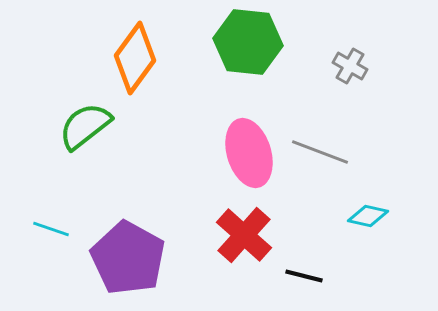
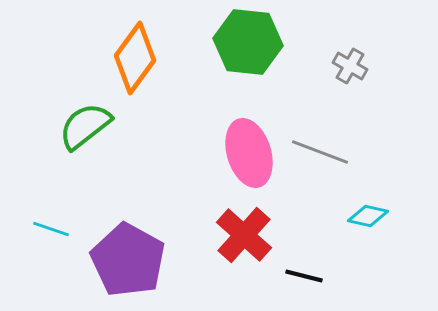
purple pentagon: moved 2 px down
